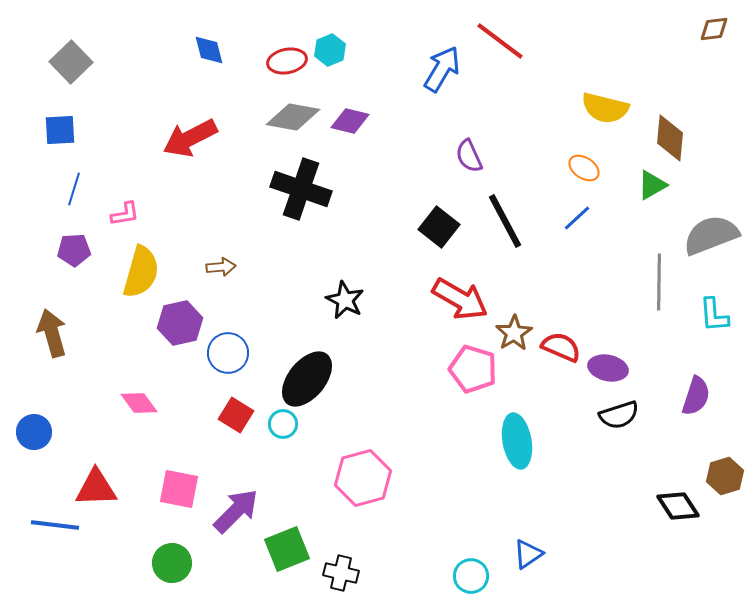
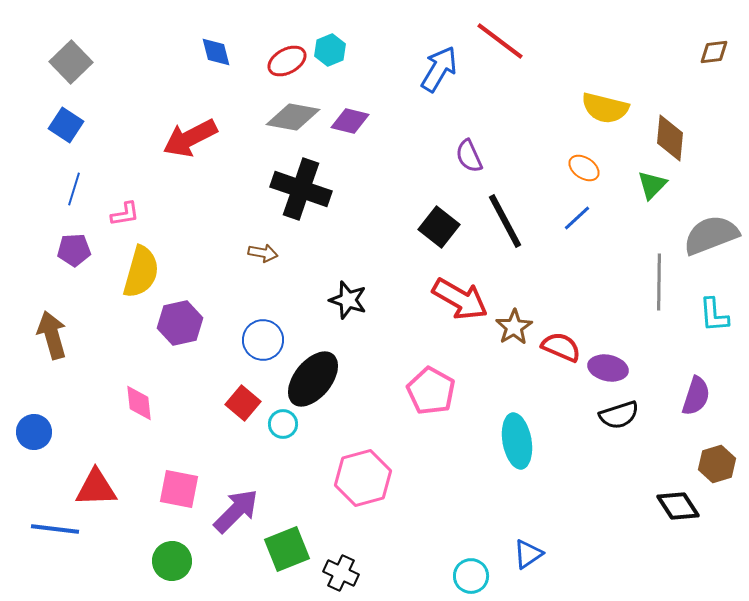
brown diamond at (714, 29): moved 23 px down
blue diamond at (209, 50): moved 7 px right, 2 px down
red ellipse at (287, 61): rotated 18 degrees counterclockwise
blue arrow at (442, 69): moved 3 px left
blue square at (60, 130): moved 6 px right, 5 px up; rotated 36 degrees clockwise
green triangle at (652, 185): rotated 16 degrees counterclockwise
brown arrow at (221, 267): moved 42 px right, 14 px up; rotated 16 degrees clockwise
black star at (345, 300): moved 3 px right; rotated 9 degrees counterclockwise
brown arrow at (52, 333): moved 2 px down
brown star at (514, 333): moved 6 px up
blue circle at (228, 353): moved 35 px right, 13 px up
pink pentagon at (473, 369): moved 42 px left, 22 px down; rotated 12 degrees clockwise
black ellipse at (307, 379): moved 6 px right
pink diamond at (139, 403): rotated 30 degrees clockwise
red square at (236, 415): moved 7 px right, 12 px up; rotated 8 degrees clockwise
brown hexagon at (725, 476): moved 8 px left, 12 px up
blue line at (55, 525): moved 4 px down
green circle at (172, 563): moved 2 px up
black cross at (341, 573): rotated 12 degrees clockwise
